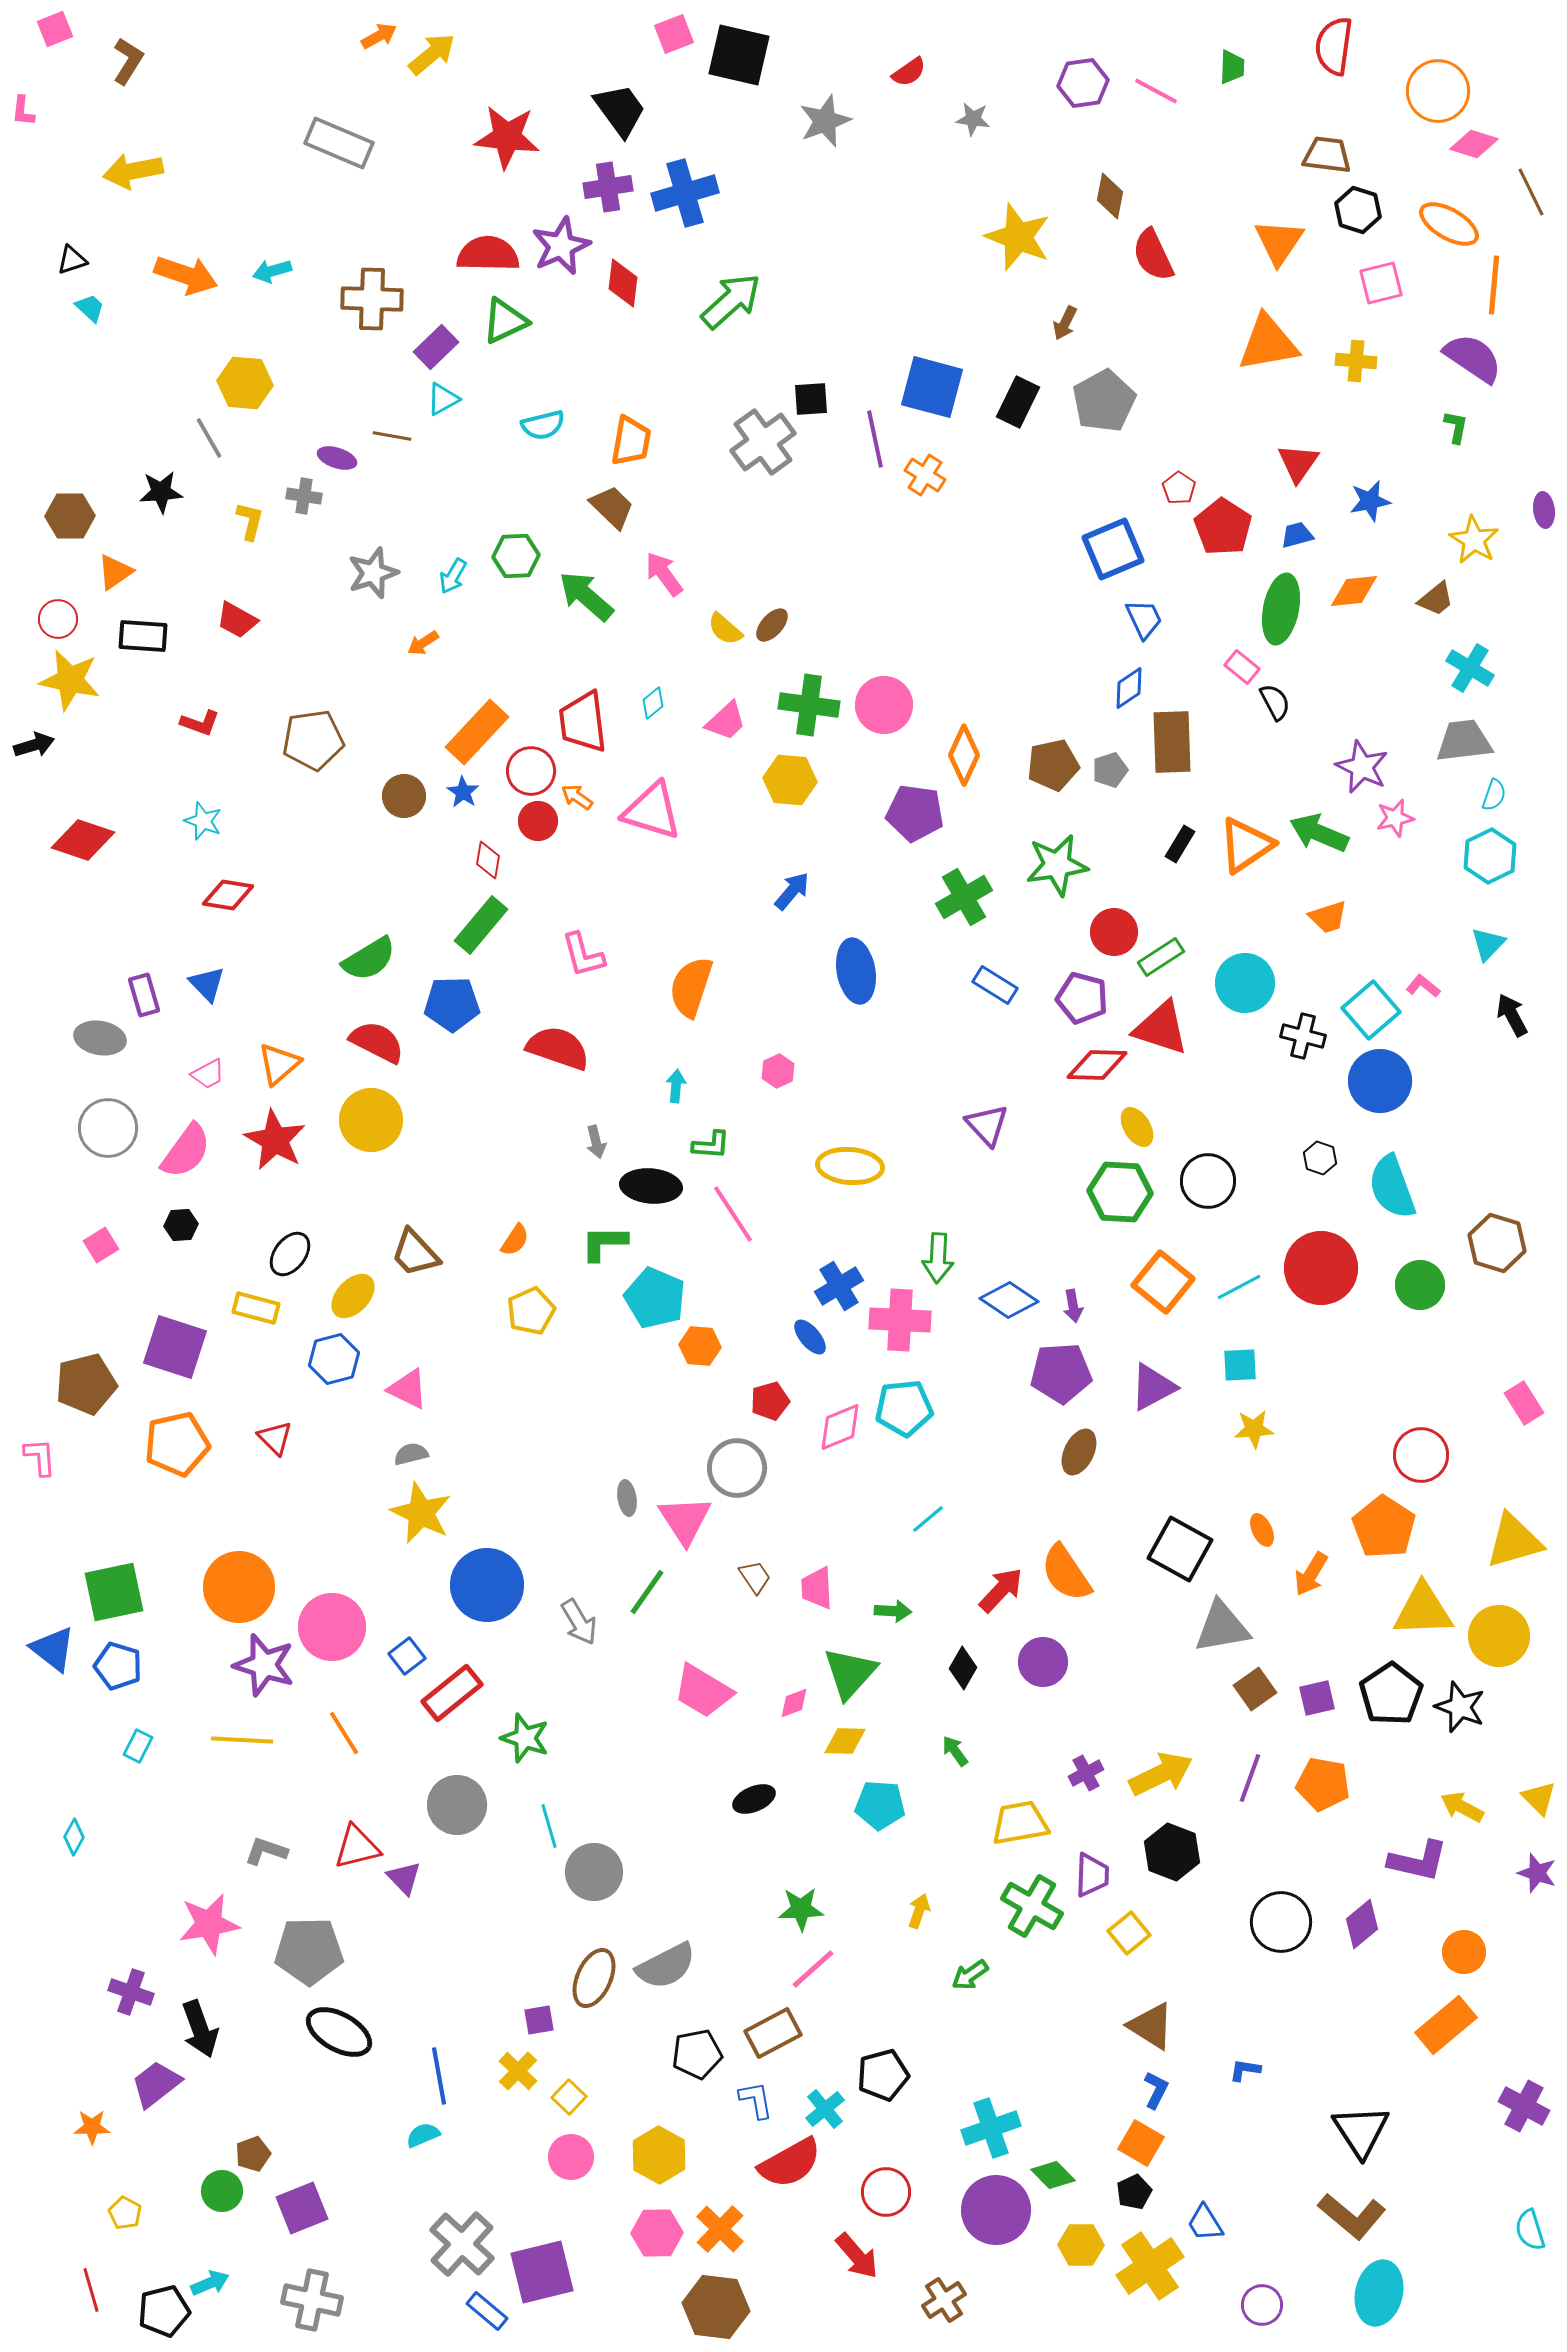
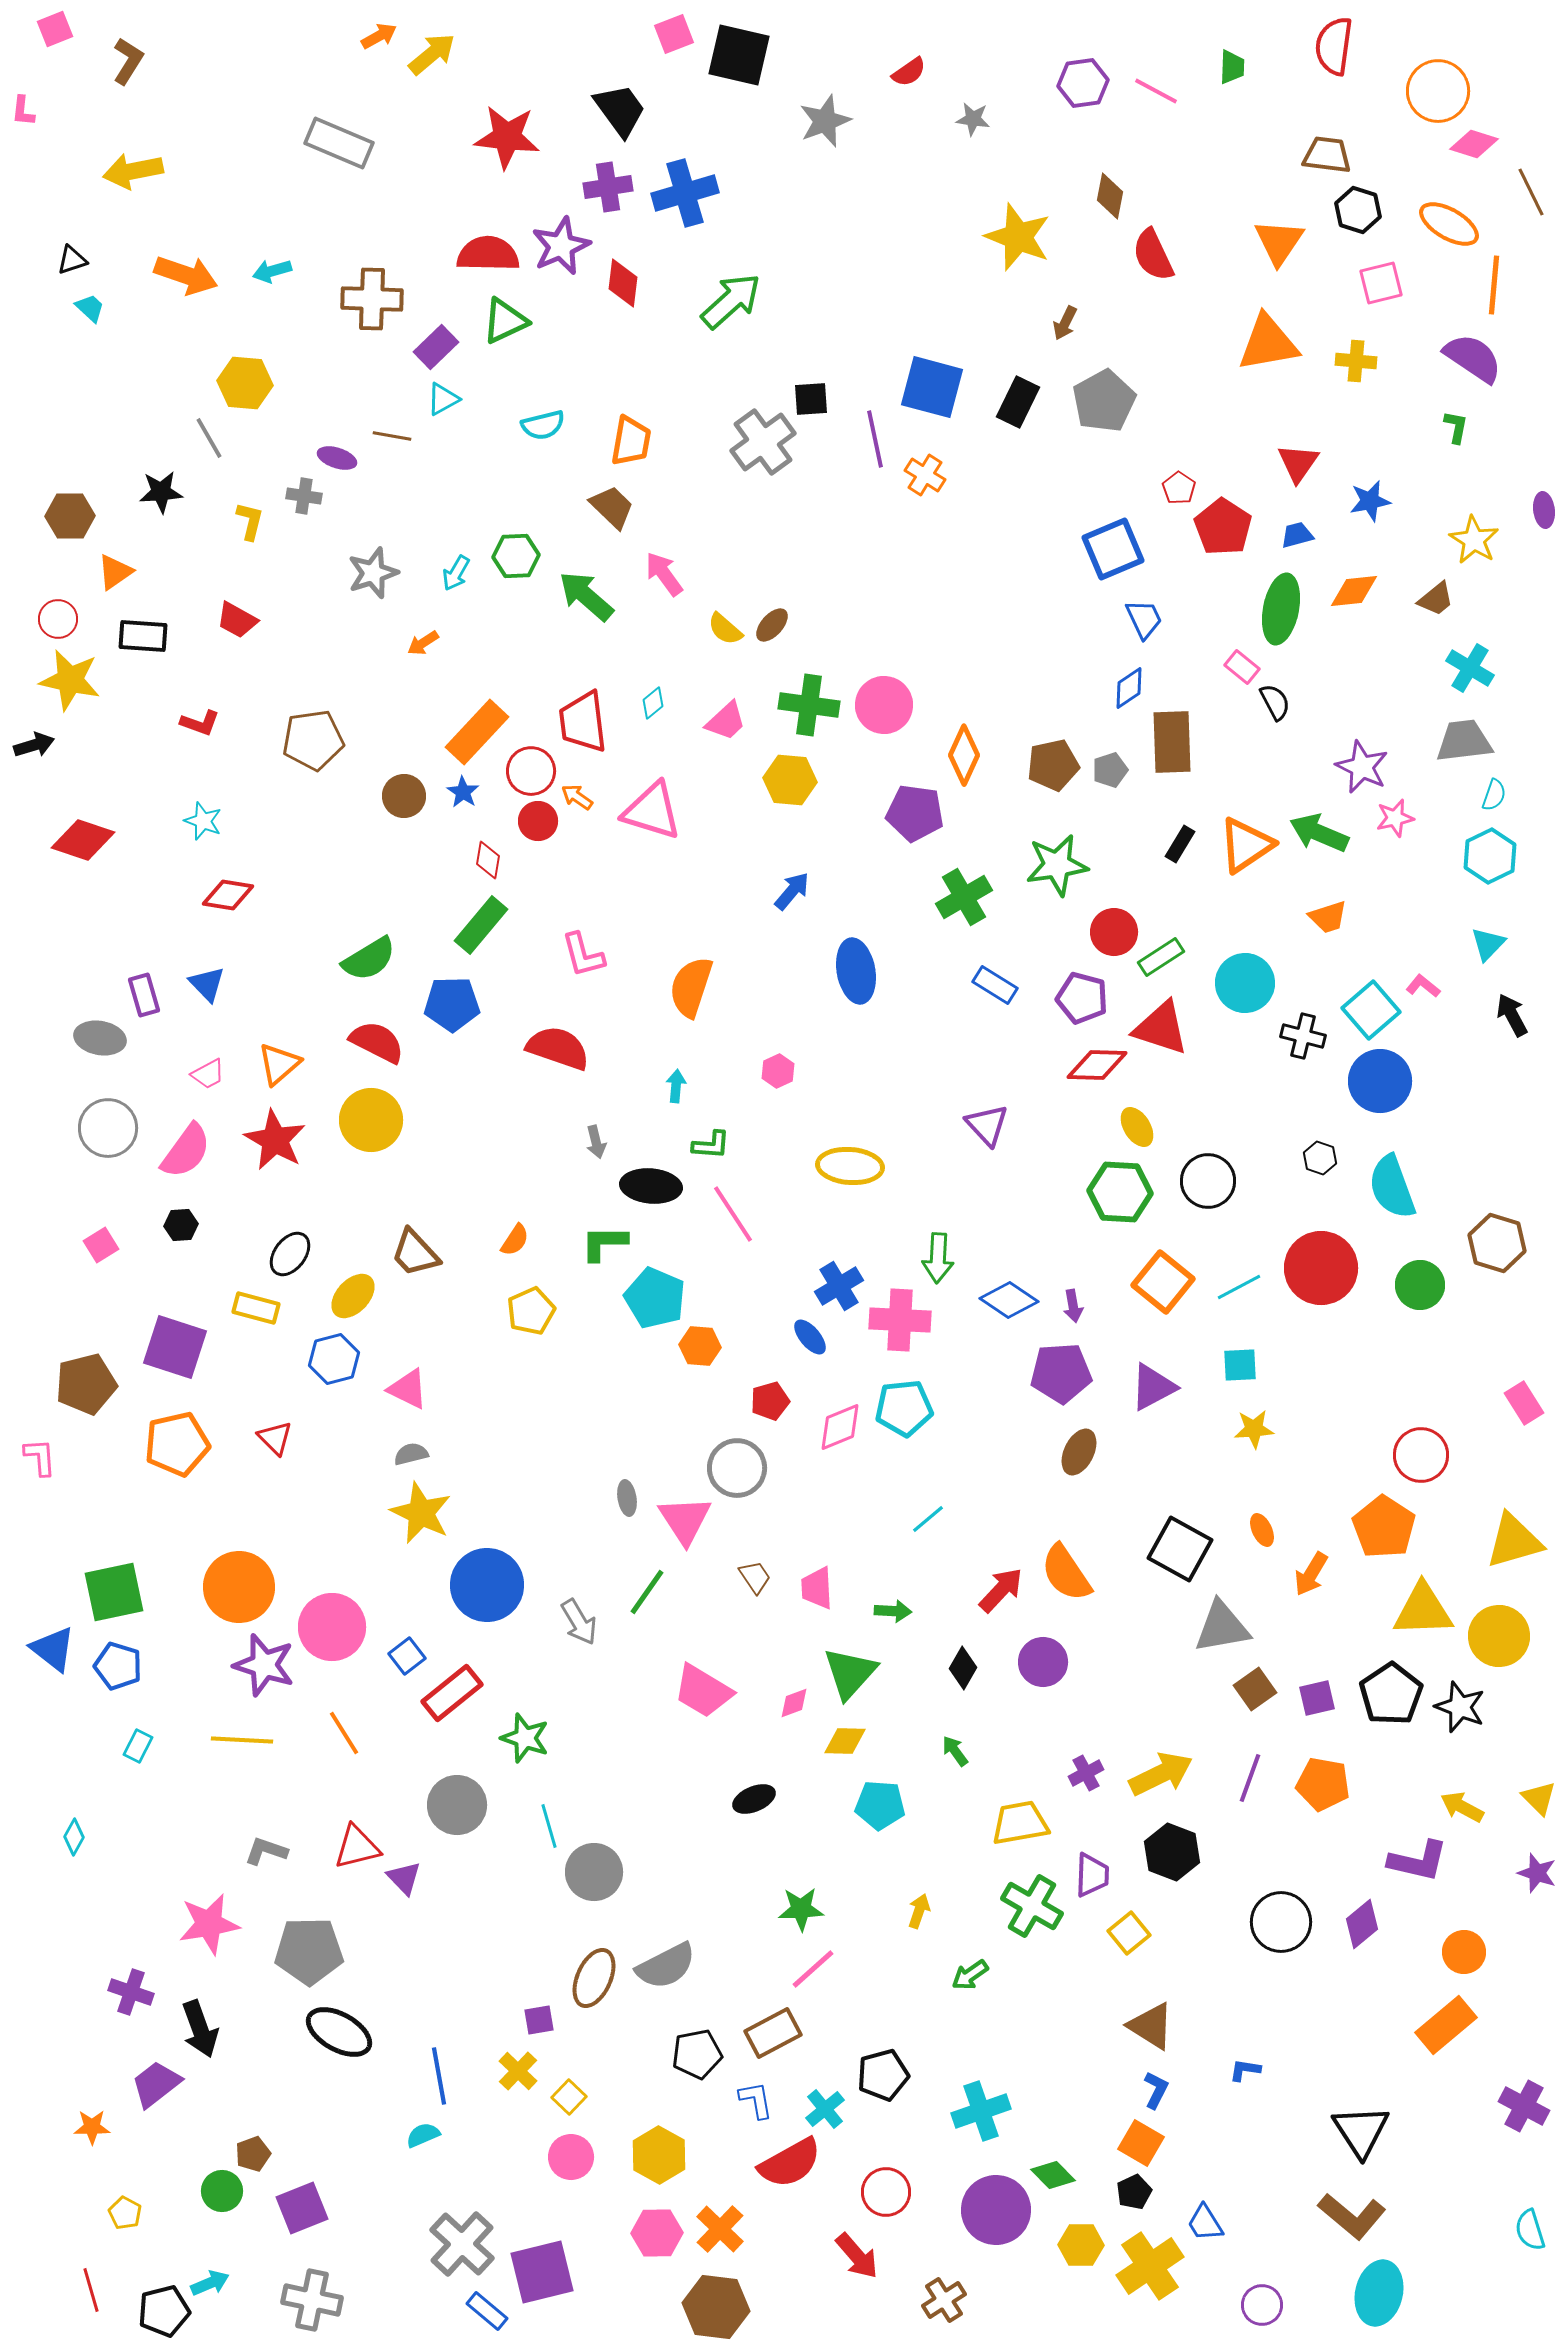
cyan arrow at (453, 576): moved 3 px right, 3 px up
cyan cross at (991, 2128): moved 10 px left, 17 px up
